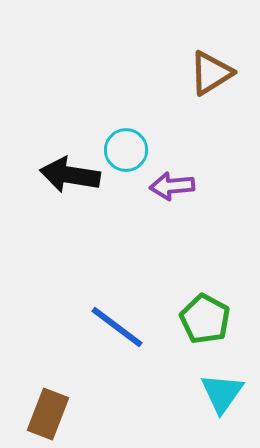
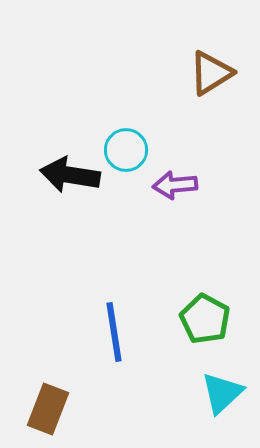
purple arrow: moved 3 px right, 1 px up
blue line: moved 3 px left, 5 px down; rotated 44 degrees clockwise
cyan triangle: rotated 12 degrees clockwise
brown rectangle: moved 5 px up
